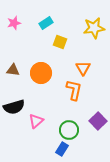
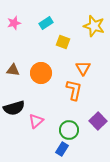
yellow star: moved 2 px up; rotated 25 degrees clockwise
yellow square: moved 3 px right
black semicircle: moved 1 px down
